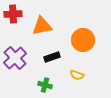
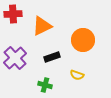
orange triangle: rotated 15 degrees counterclockwise
